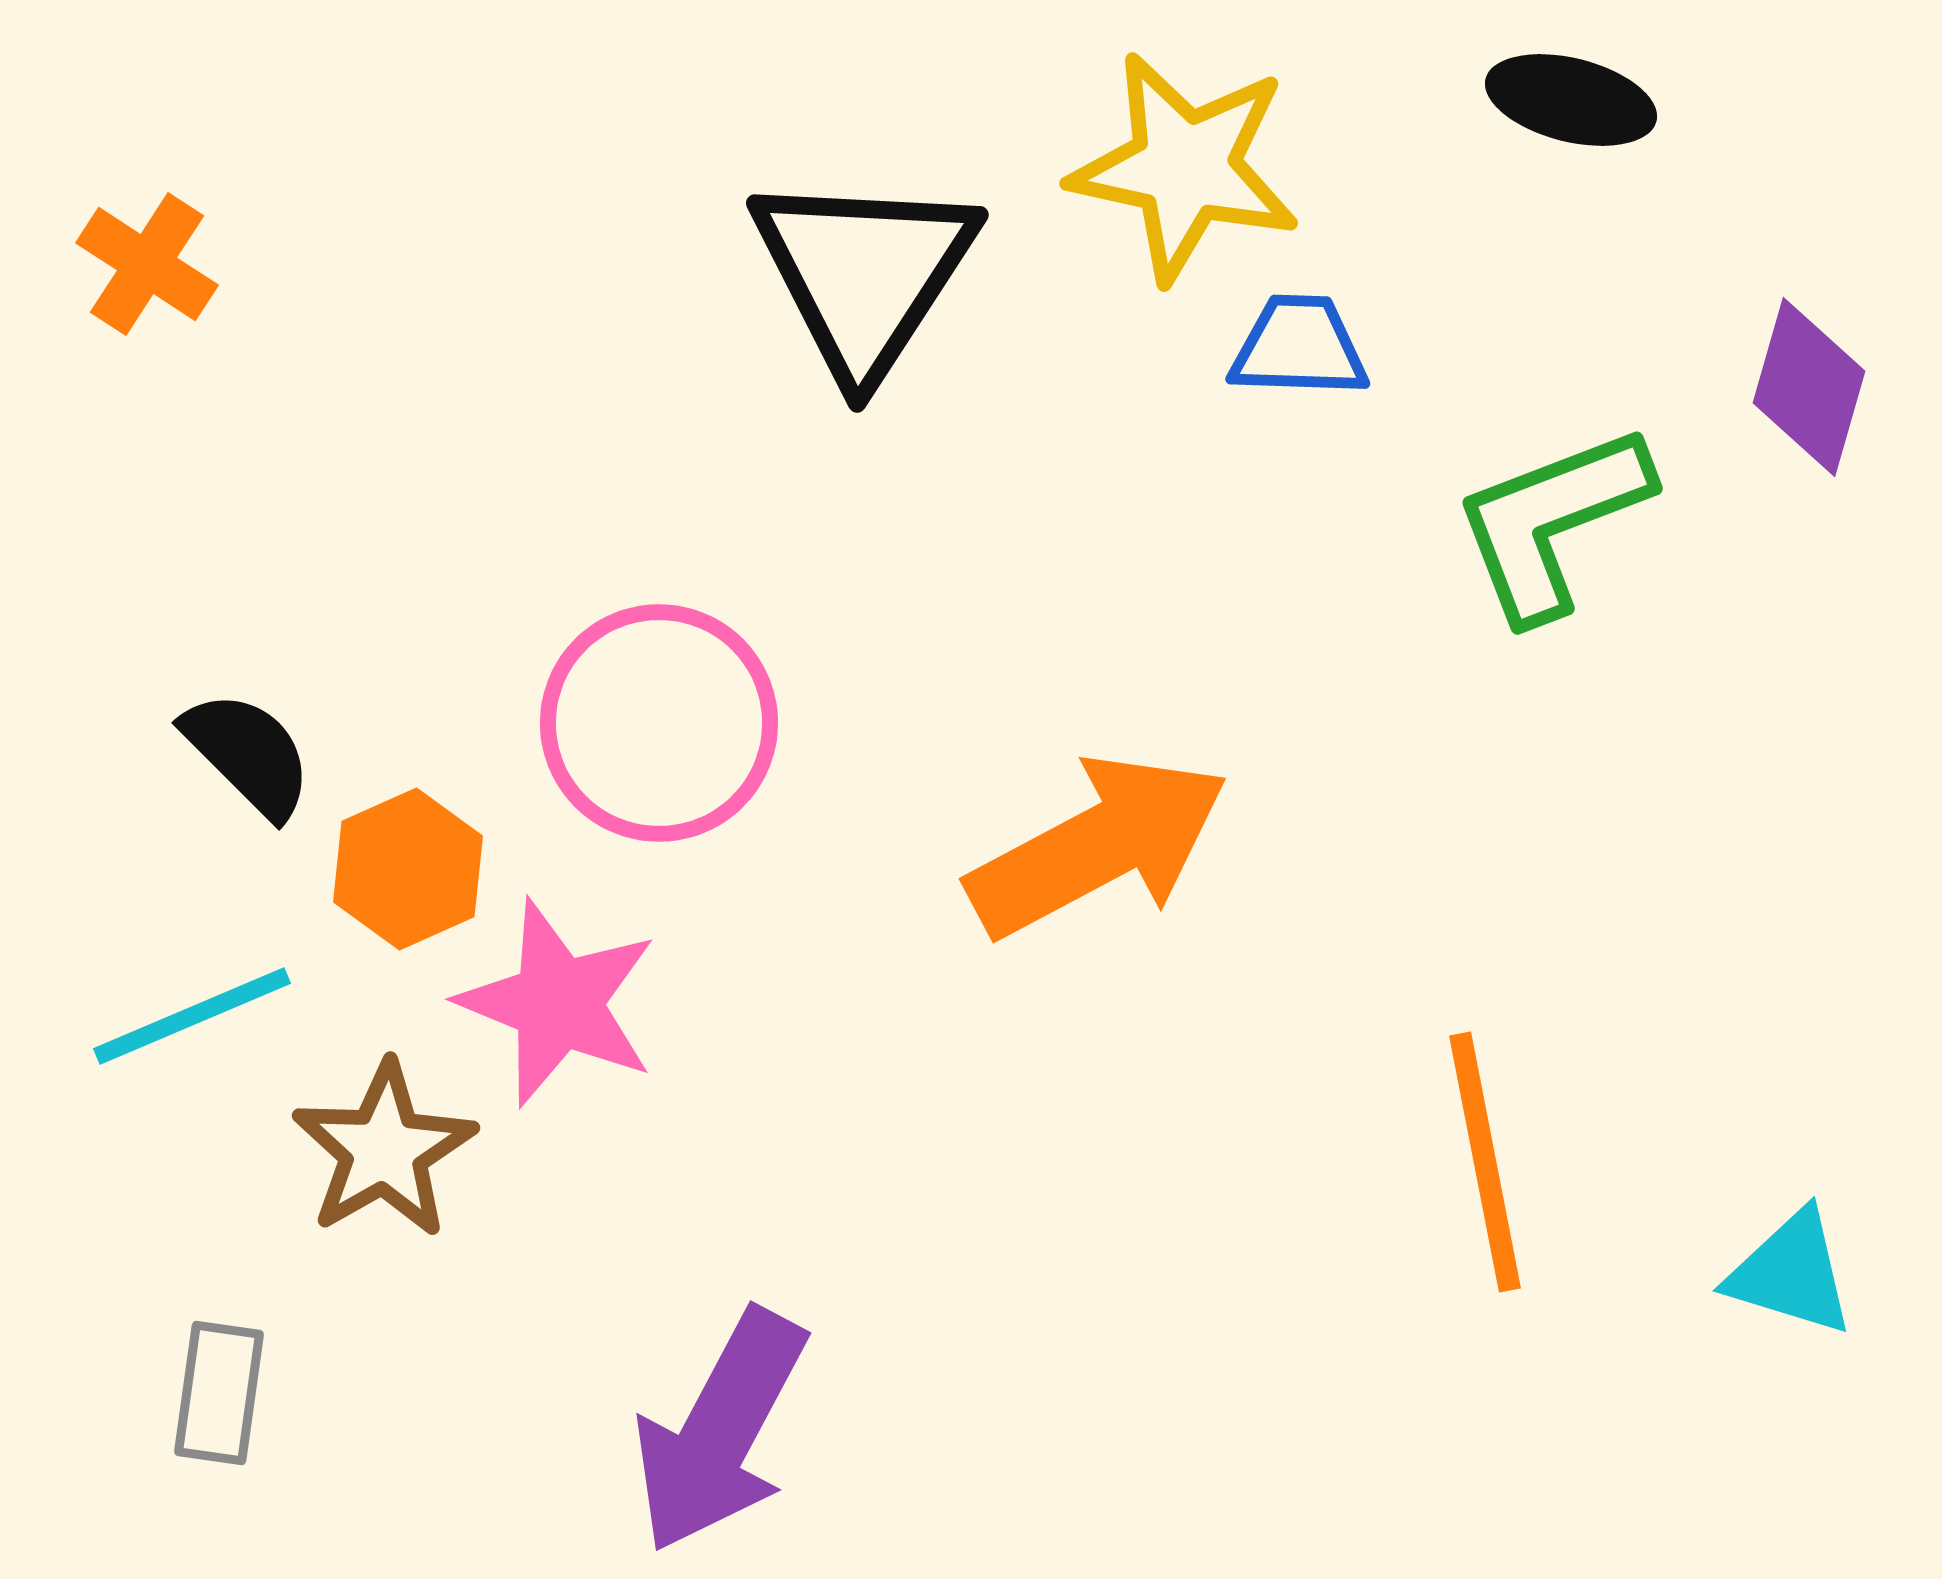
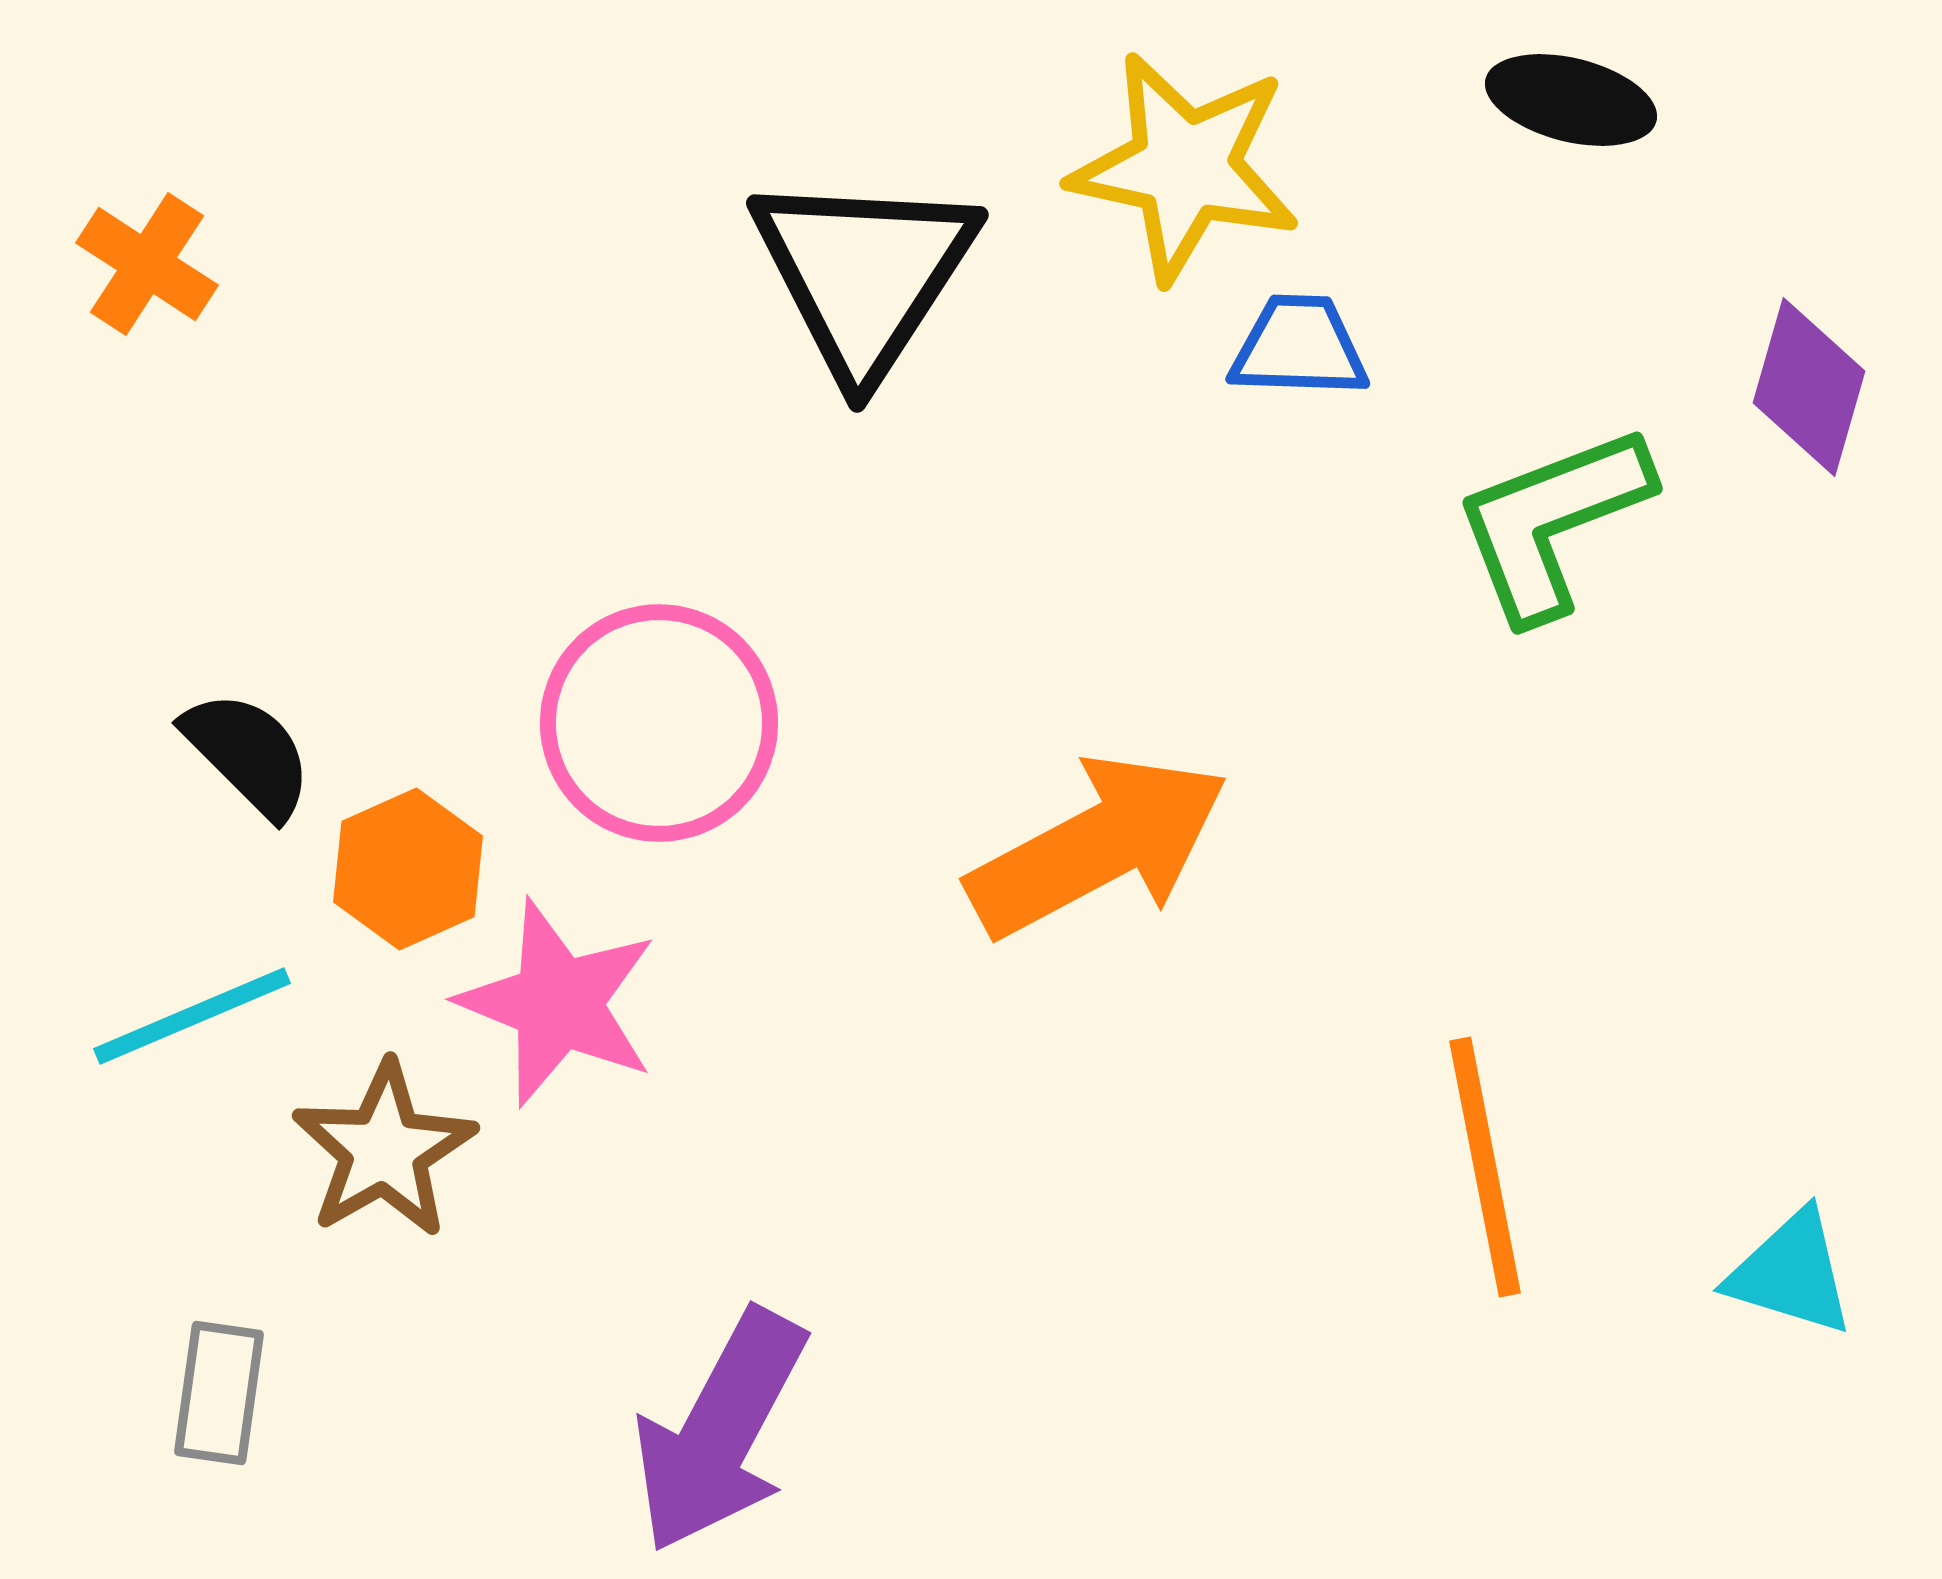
orange line: moved 5 px down
